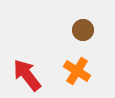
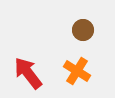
red arrow: moved 1 px right, 2 px up
